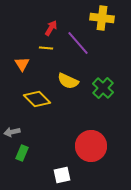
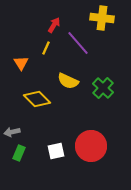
red arrow: moved 3 px right, 3 px up
yellow line: rotated 72 degrees counterclockwise
orange triangle: moved 1 px left, 1 px up
green rectangle: moved 3 px left
white square: moved 6 px left, 24 px up
